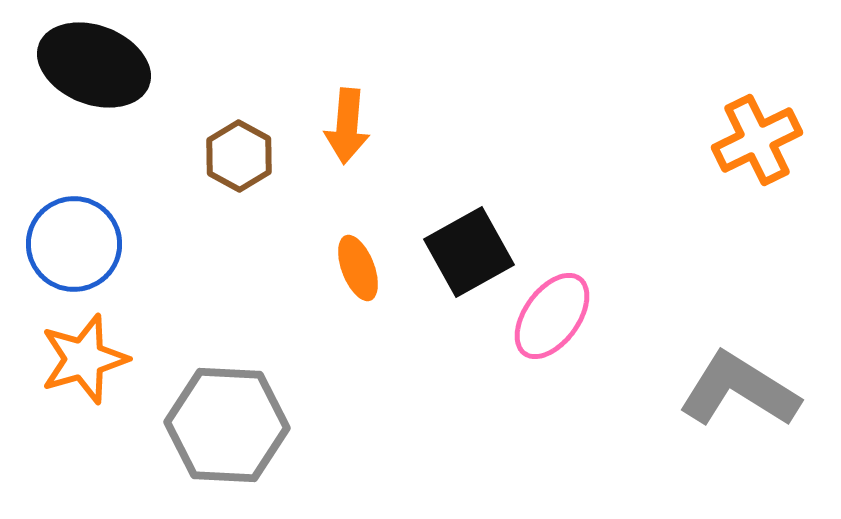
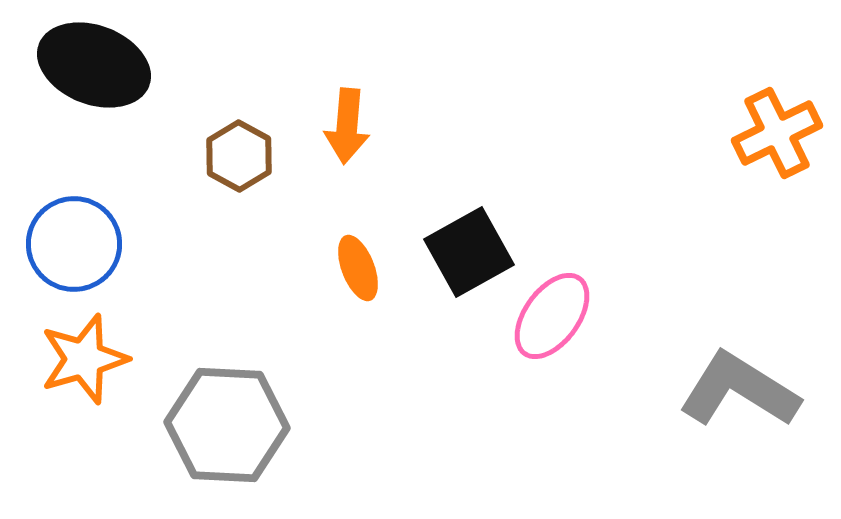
orange cross: moved 20 px right, 7 px up
